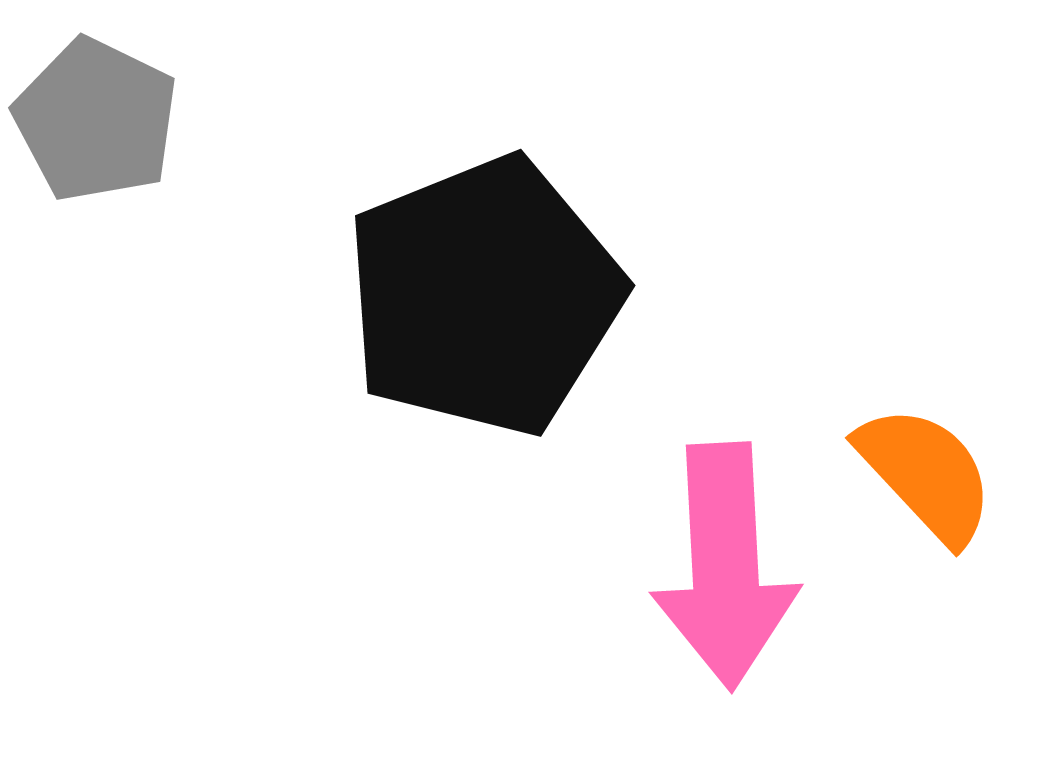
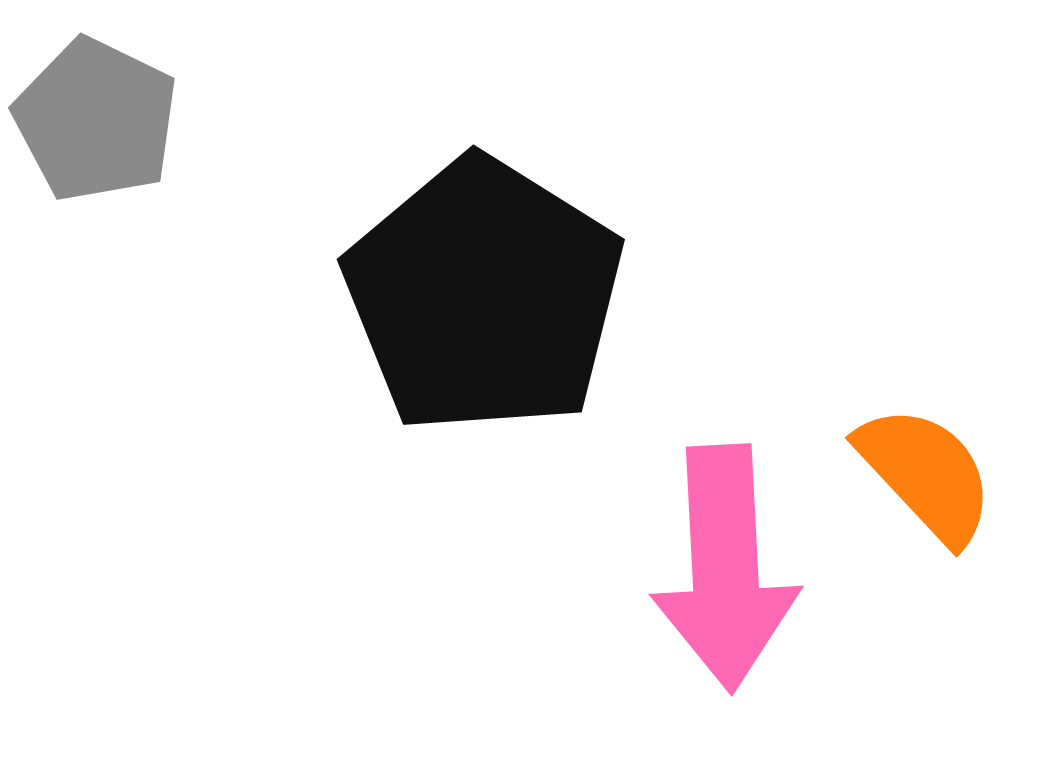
black pentagon: rotated 18 degrees counterclockwise
pink arrow: moved 2 px down
